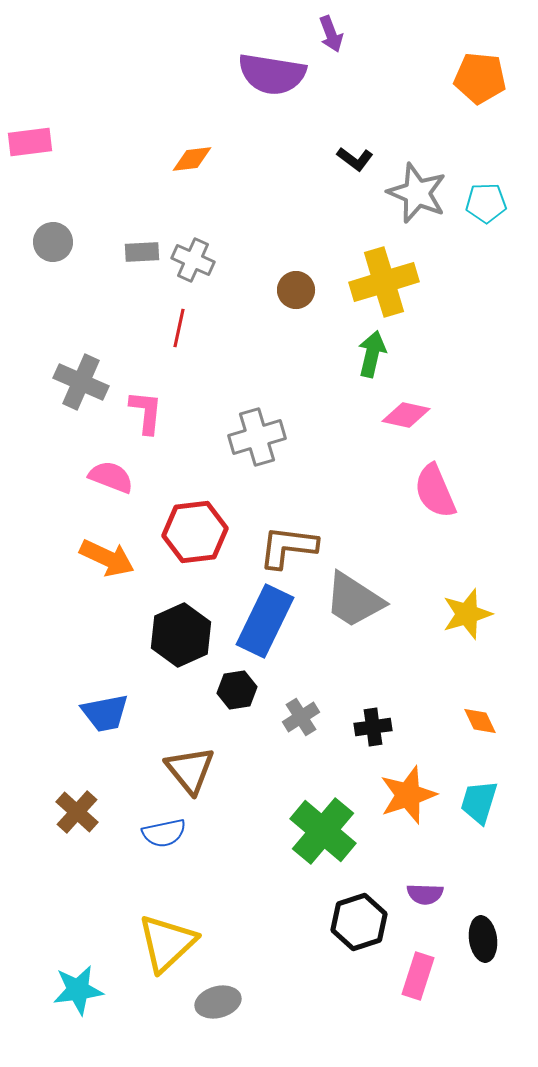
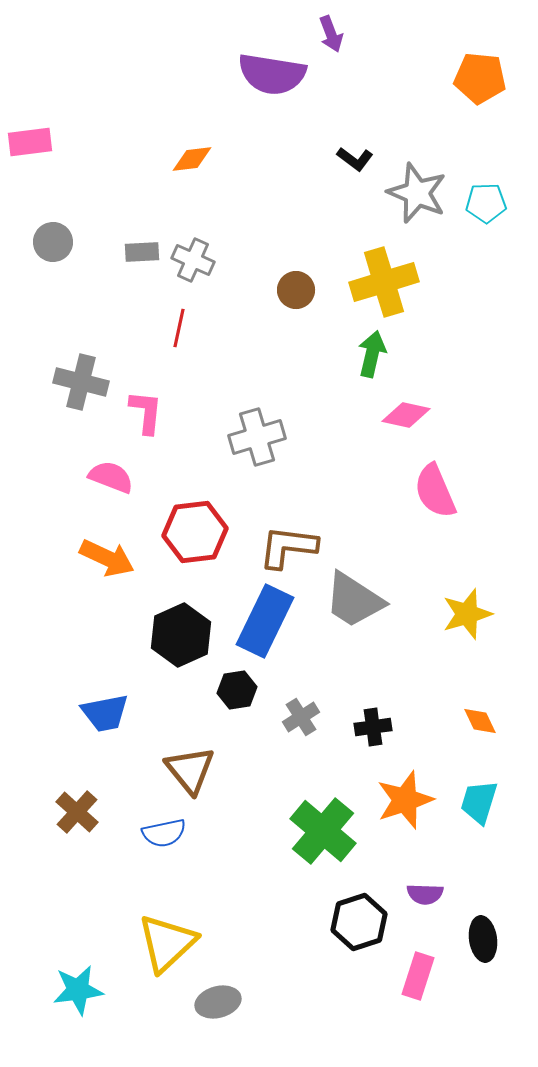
gray cross at (81, 382): rotated 10 degrees counterclockwise
orange star at (408, 795): moved 3 px left, 5 px down
